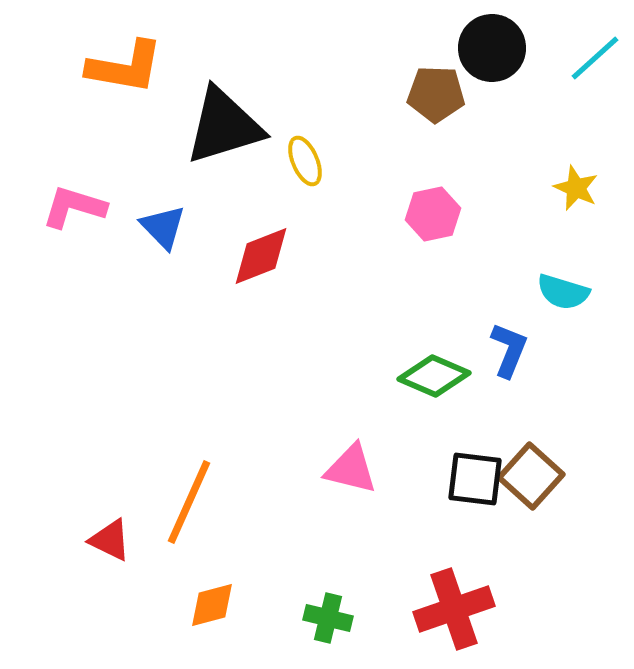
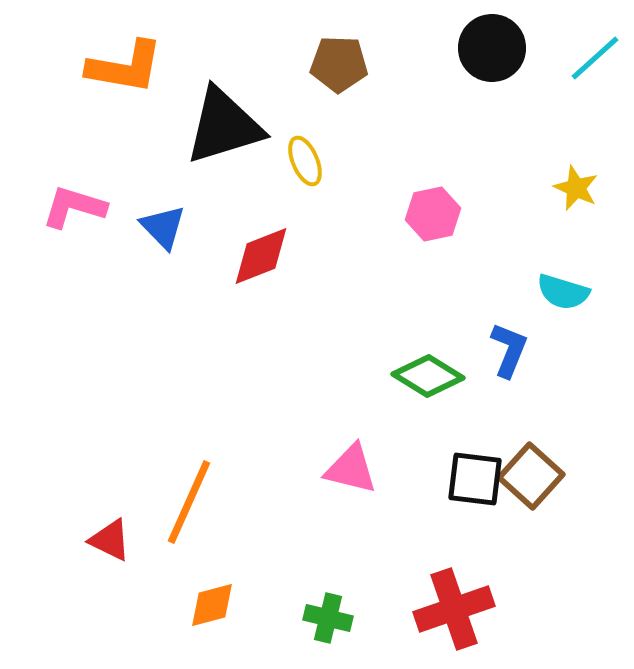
brown pentagon: moved 97 px left, 30 px up
green diamond: moved 6 px left; rotated 8 degrees clockwise
